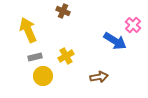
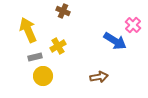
yellow cross: moved 8 px left, 10 px up
